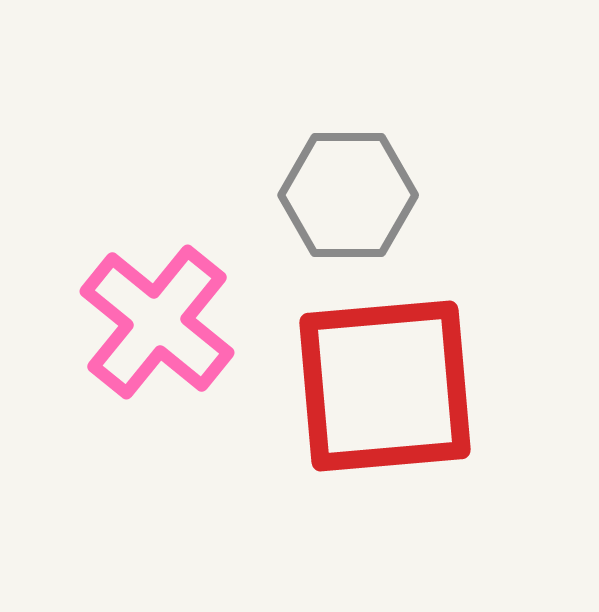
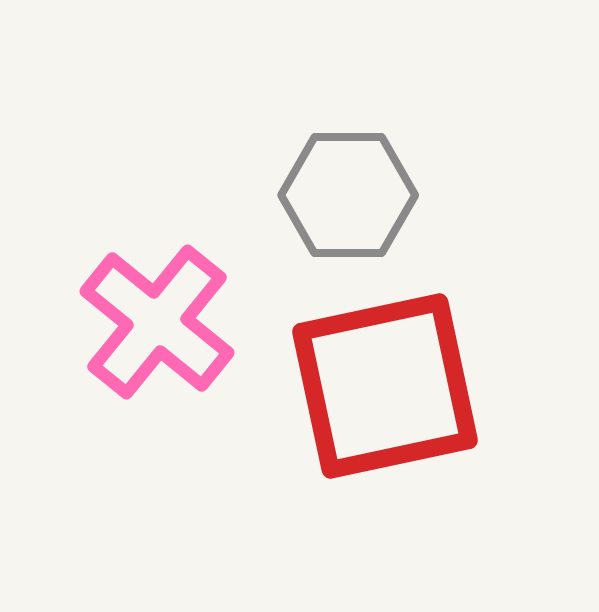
red square: rotated 7 degrees counterclockwise
